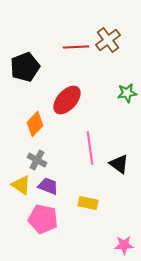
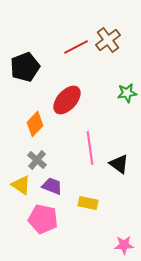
red line: rotated 25 degrees counterclockwise
gray cross: rotated 12 degrees clockwise
purple trapezoid: moved 4 px right
